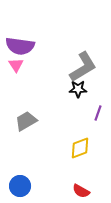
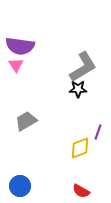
purple line: moved 19 px down
